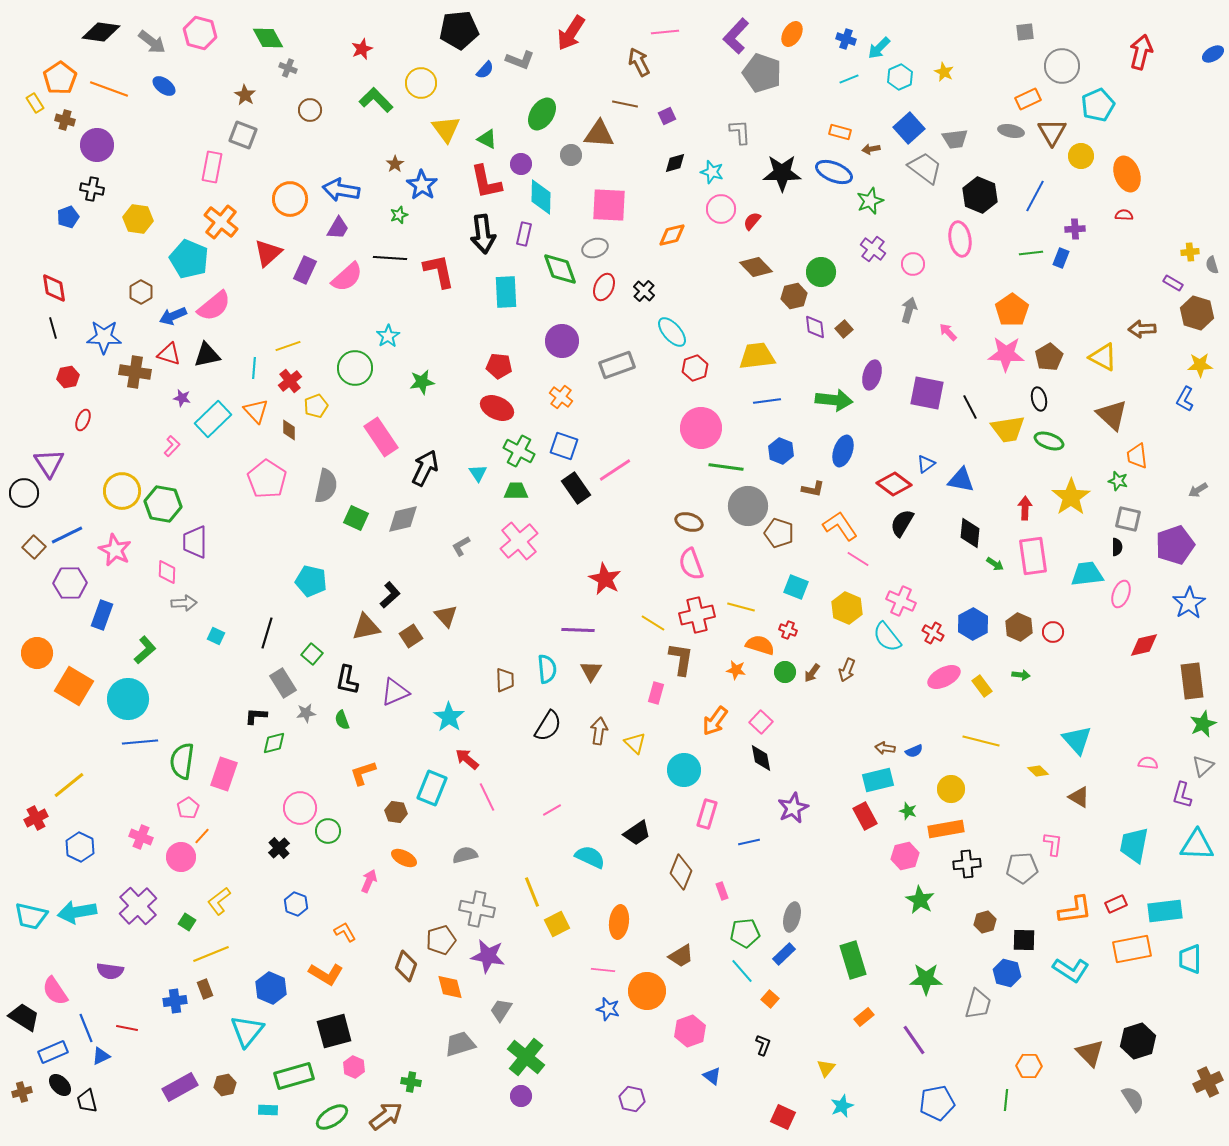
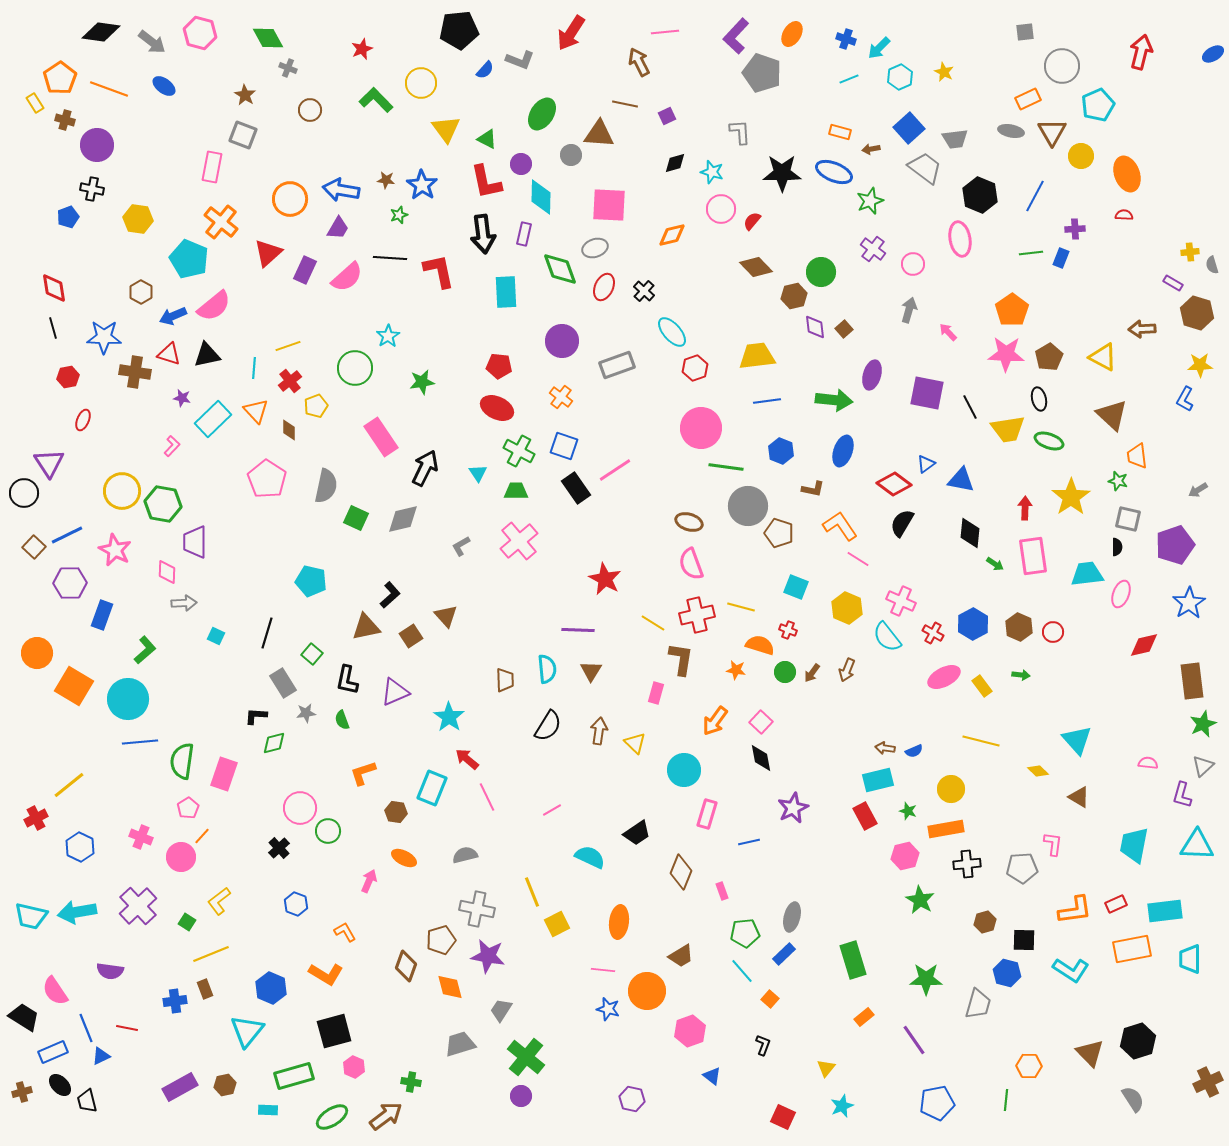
brown star at (395, 164): moved 9 px left, 16 px down; rotated 30 degrees counterclockwise
